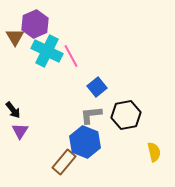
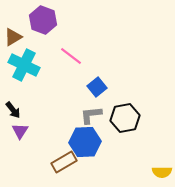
purple hexagon: moved 8 px right, 4 px up; rotated 16 degrees counterclockwise
brown triangle: moved 2 px left; rotated 30 degrees clockwise
cyan cross: moved 23 px left, 14 px down
pink line: rotated 25 degrees counterclockwise
black hexagon: moved 1 px left, 3 px down
blue hexagon: rotated 24 degrees counterclockwise
yellow semicircle: moved 8 px right, 20 px down; rotated 102 degrees clockwise
brown rectangle: rotated 20 degrees clockwise
